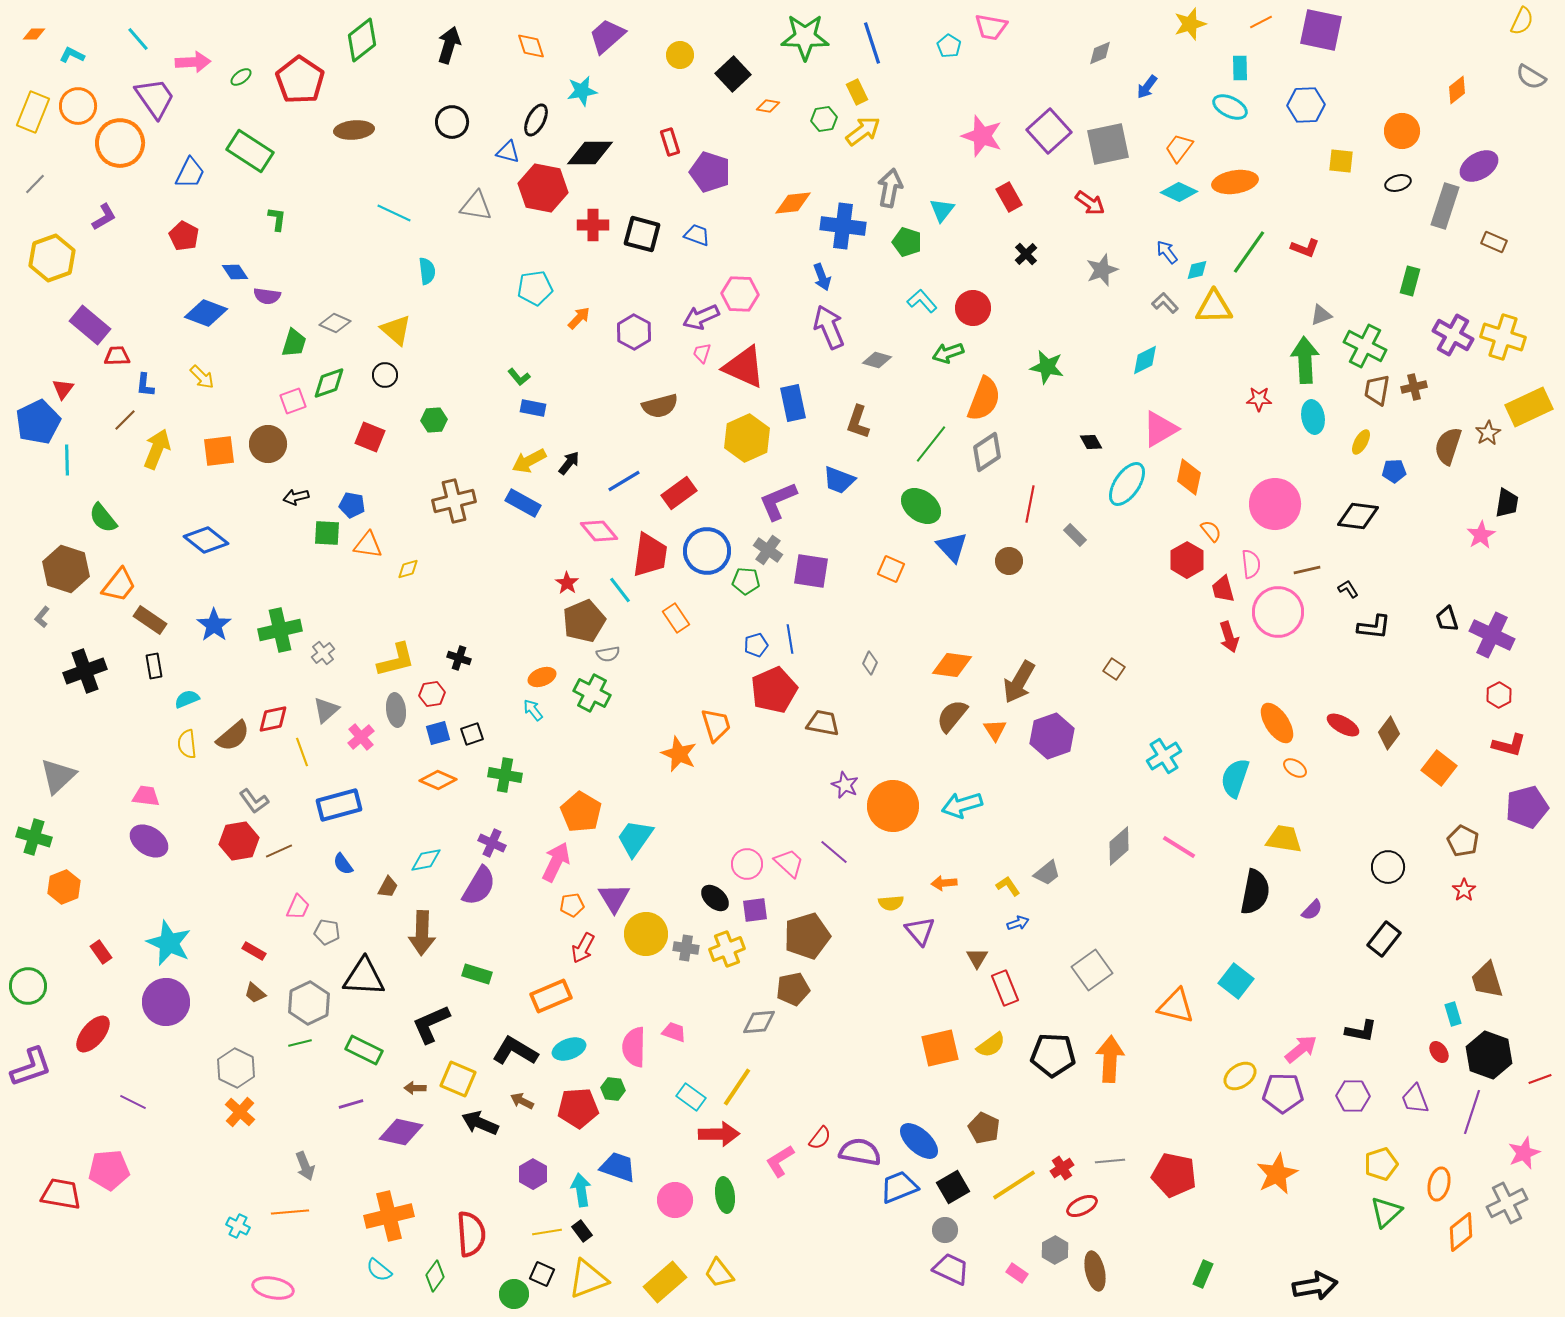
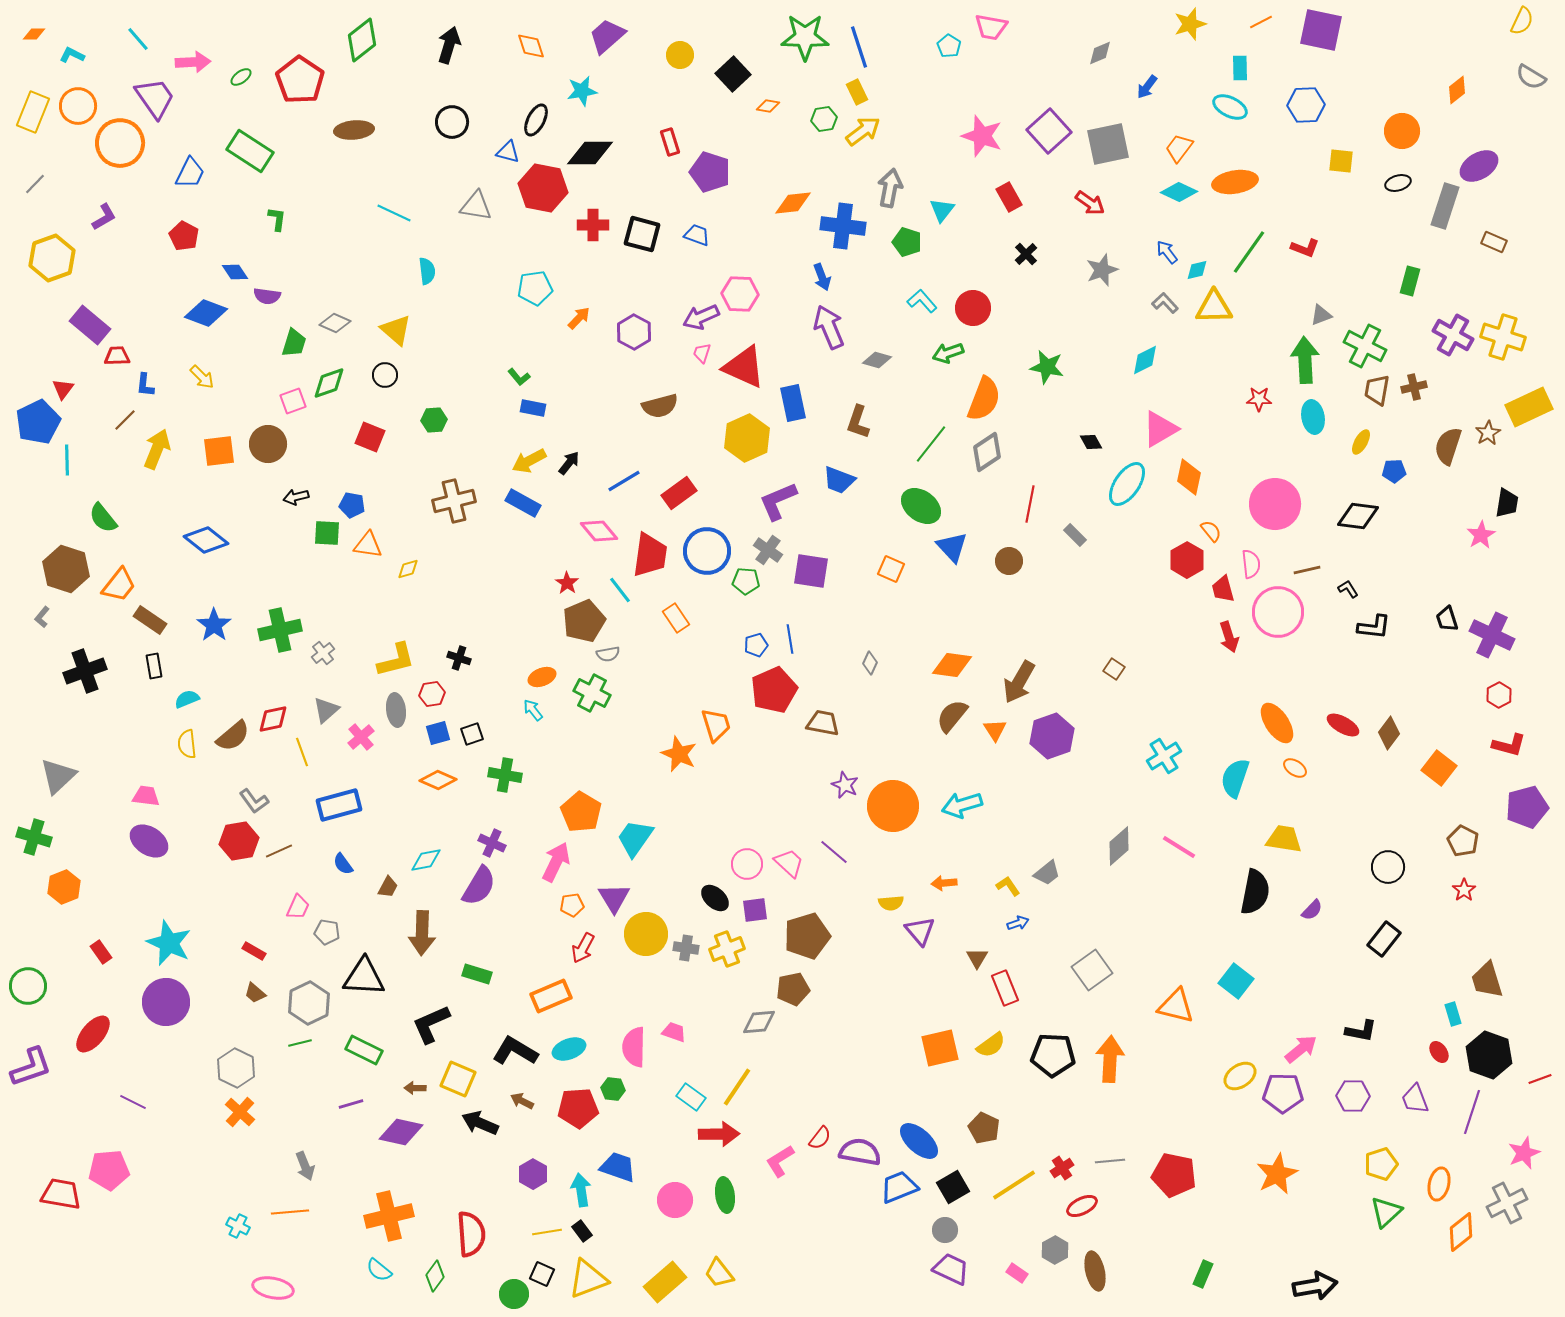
blue line at (872, 43): moved 13 px left, 4 px down
